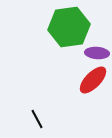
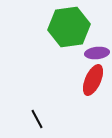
purple ellipse: rotated 10 degrees counterclockwise
red ellipse: rotated 20 degrees counterclockwise
